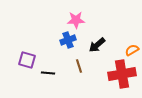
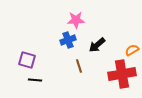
black line: moved 13 px left, 7 px down
